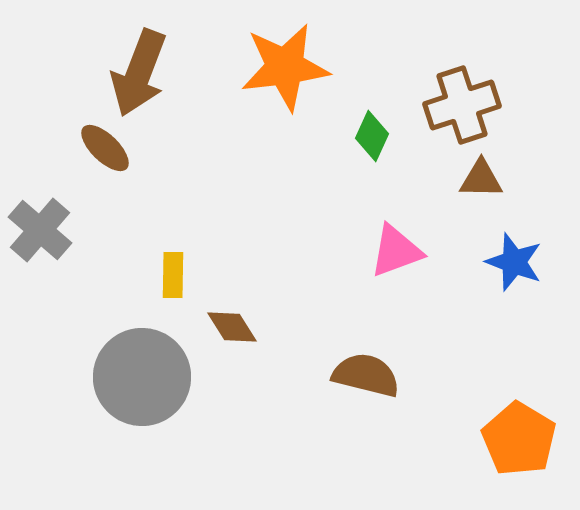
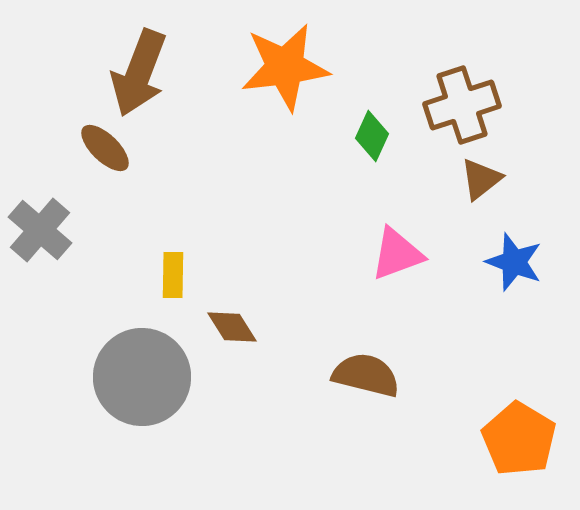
brown triangle: rotated 39 degrees counterclockwise
pink triangle: moved 1 px right, 3 px down
